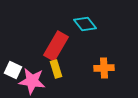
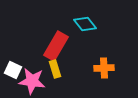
yellow rectangle: moved 1 px left
